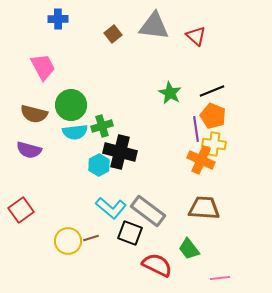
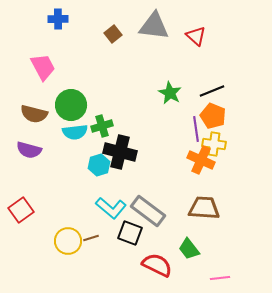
cyan hexagon: rotated 10 degrees clockwise
